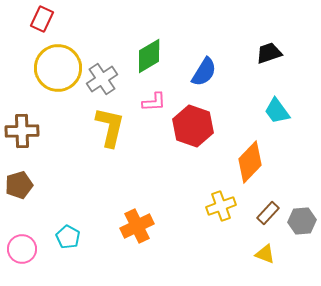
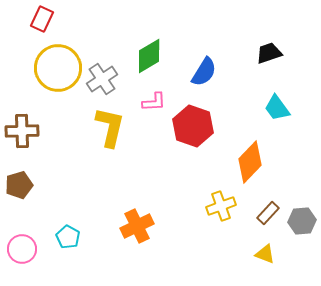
cyan trapezoid: moved 3 px up
